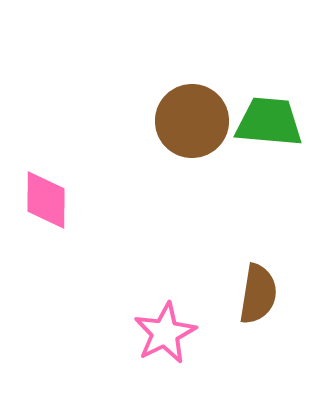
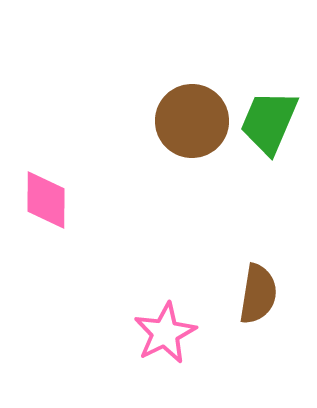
green trapezoid: rotated 72 degrees counterclockwise
